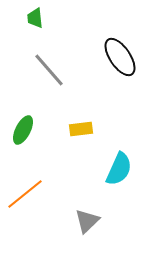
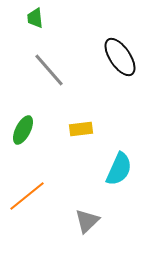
orange line: moved 2 px right, 2 px down
